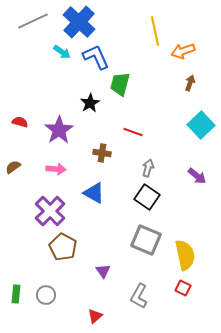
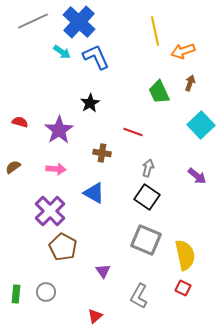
green trapezoid: moved 39 px right, 8 px down; rotated 40 degrees counterclockwise
gray circle: moved 3 px up
